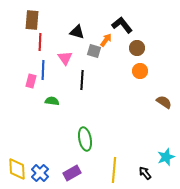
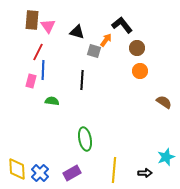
red line: moved 2 px left, 10 px down; rotated 24 degrees clockwise
pink triangle: moved 17 px left, 32 px up
black arrow: rotated 128 degrees clockwise
